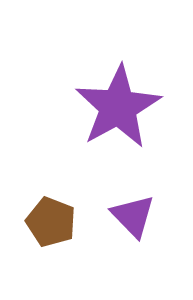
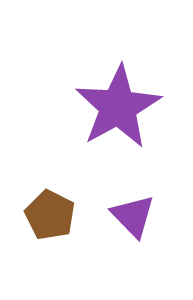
brown pentagon: moved 1 px left, 7 px up; rotated 6 degrees clockwise
